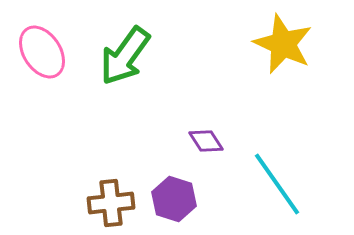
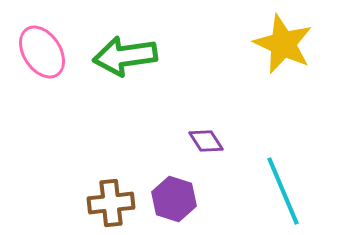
green arrow: rotated 46 degrees clockwise
cyan line: moved 6 px right, 7 px down; rotated 12 degrees clockwise
